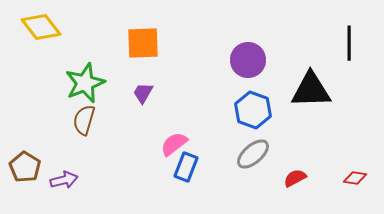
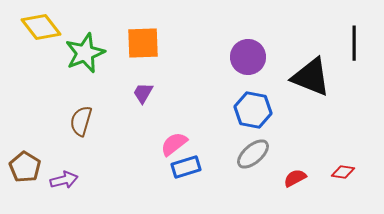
black line: moved 5 px right
purple circle: moved 3 px up
green star: moved 30 px up
black triangle: moved 13 px up; rotated 24 degrees clockwise
blue hexagon: rotated 9 degrees counterclockwise
brown semicircle: moved 3 px left, 1 px down
blue rectangle: rotated 52 degrees clockwise
red diamond: moved 12 px left, 6 px up
